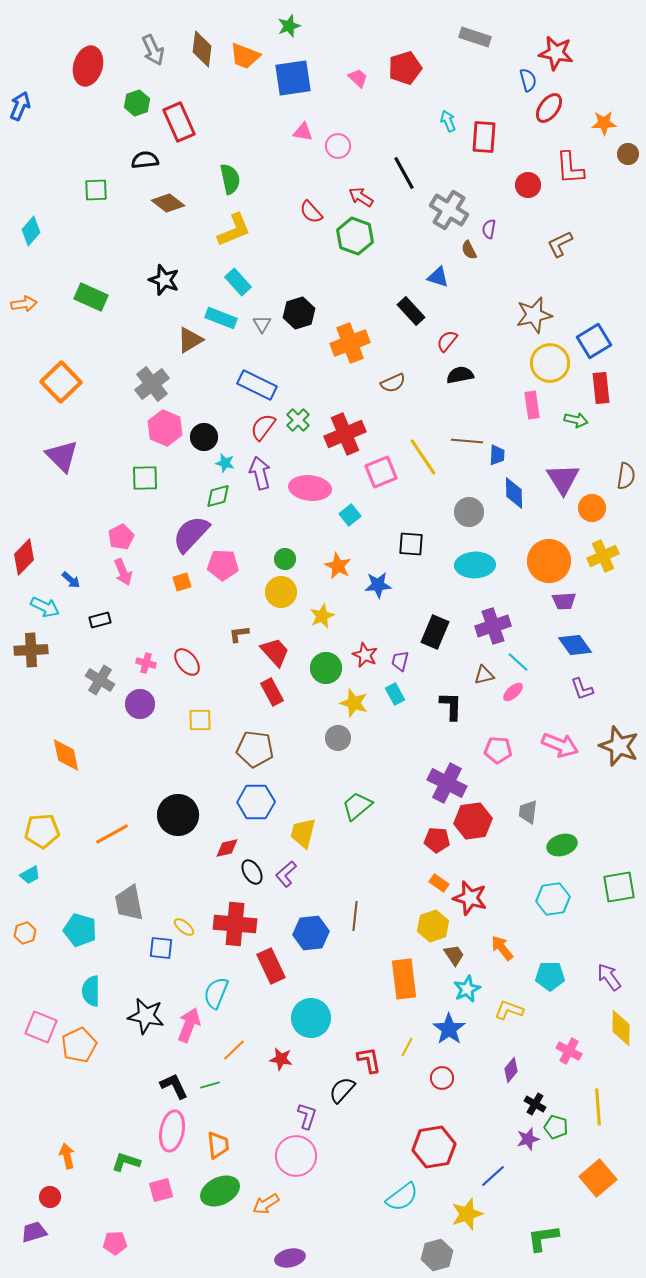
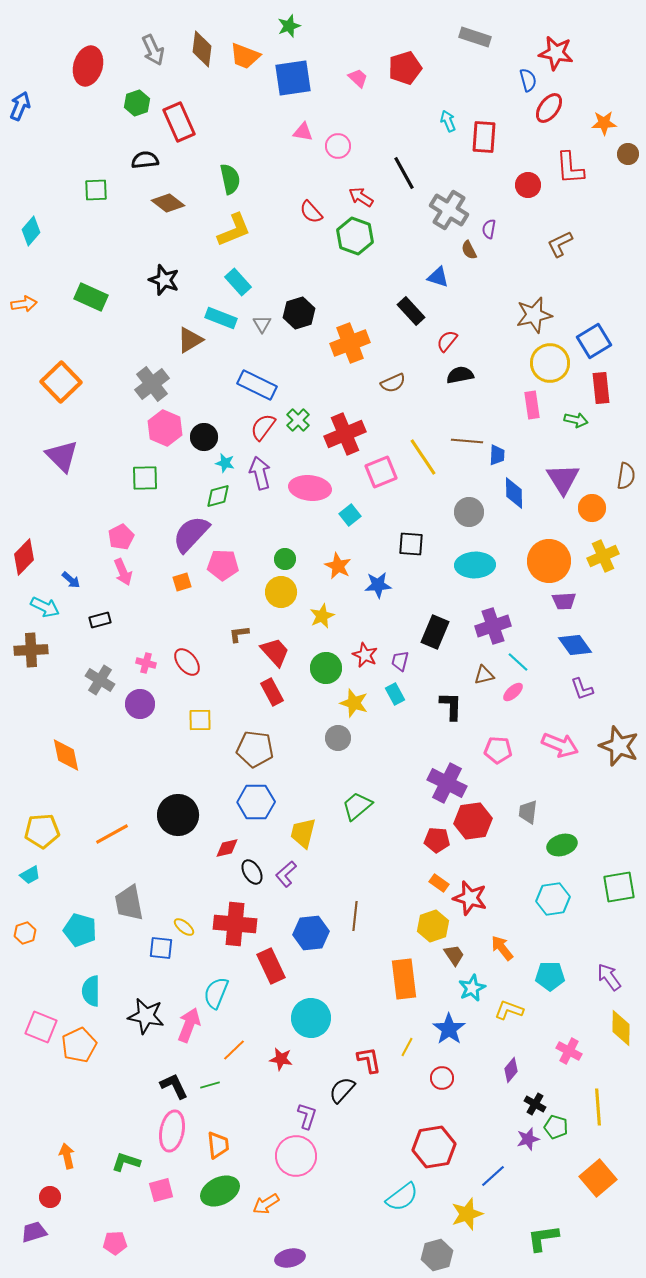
cyan star at (467, 989): moved 5 px right, 1 px up
